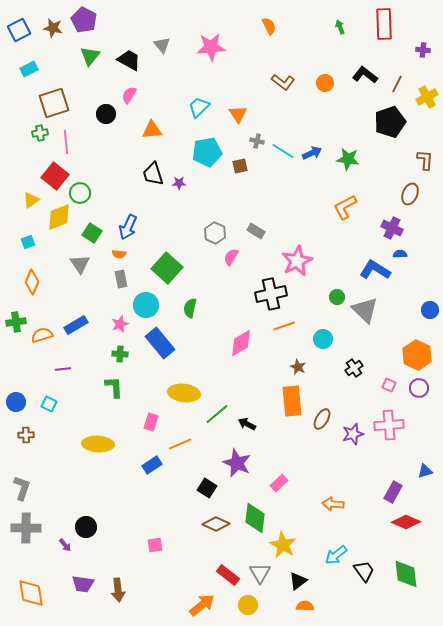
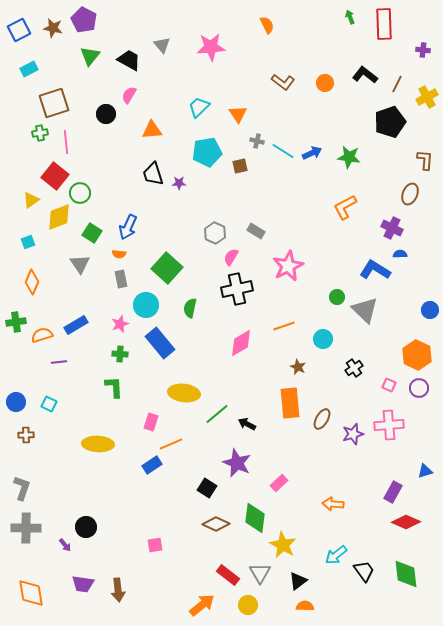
orange semicircle at (269, 26): moved 2 px left, 1 px up
green arrow at (340, 27): moved 10 px right, 10 px up
green star at (348, 159): moved 1 px right, 2 px up
pink star at (297, 261): moved 9 px left, 5 px down
black cross at (271, 294): moved 34 px left, 5 px up
purple line at (63, 369): moved 4 px left, 7 px up
orange rectangle at (292, 401): moved 2 px left, 2 px down
orange line at (180, 444): moved 9 px left
